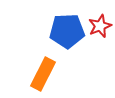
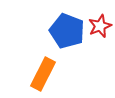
blue pentagon: rotated 24 degrees clockwise
